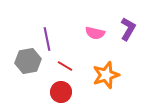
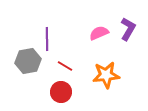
pink semicircle: moved 4 px right; rotated 144 degrees clockwise
purple line: rotated 10 degrees clockwise
orange star: rotated 12 degrees clockwise
